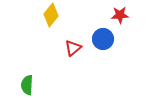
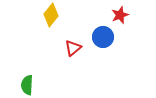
red star: rotated 18 degrees counterclockwise
blue circle: moved 2 px up
